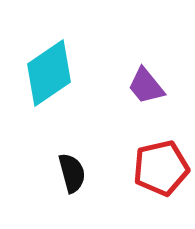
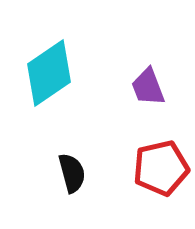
purple trapezoid: moved 2 px right, 1 px down; rotated 18 degrees clockwise
